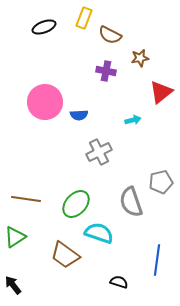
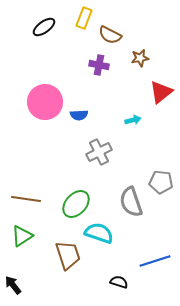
black ellipse: rotated 15 degrees counterclockwise
purple cross: moved 7 px left, 6 px up
gray pentagon: rotated 20 degrees clockwise
green triangle: moved 7 px right, 1 px up
brown trapezoid: moved 3 px right; rotated 144 degrees counterclockwise
blue line: moved 2 px left, 1 px down; rotated 64 degrees clockwise
